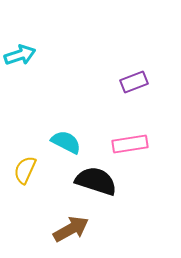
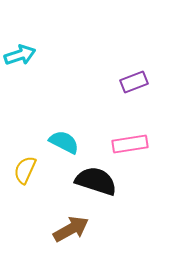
cyan semicircle: moved 2 px left
